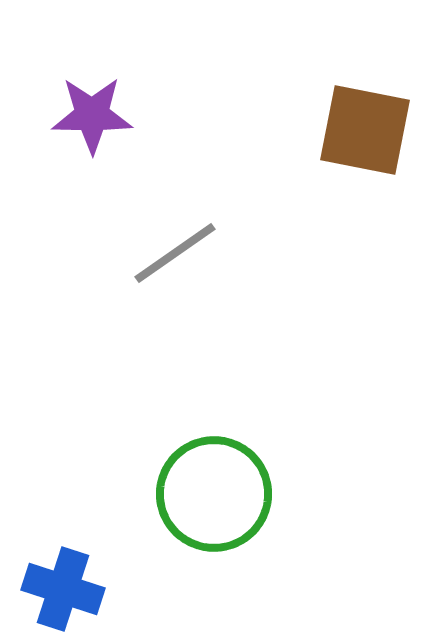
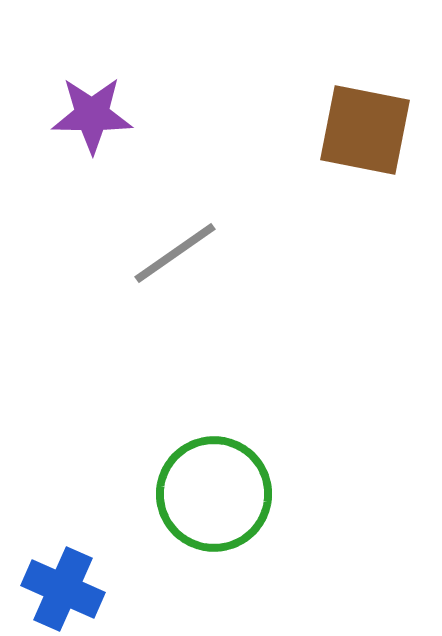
blue cross: rotated 6 degrees clockwise
